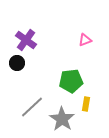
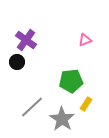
black circle: moved 1 px up
yellow rectangle: rotated 24 degrees clockwise
